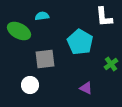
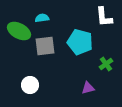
cyan semicircle: moved 2 px down
cyan pentagon: rotated 15 degrees counterclockwise
gray square: moved 13 px up
green cross: moved 5 px left
purple triangle: moved 2 px right; rotated 40 degrees counterclockwise
